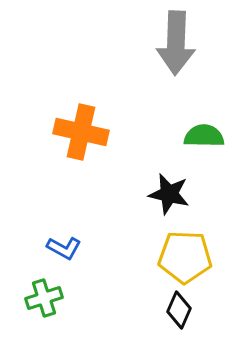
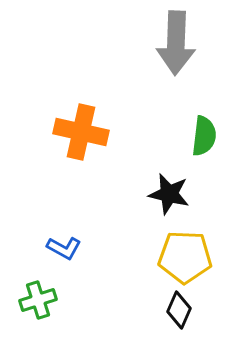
green semicircle: rotated 96 degrees clockwise
green cross: moved 6 px left, 2 px down
